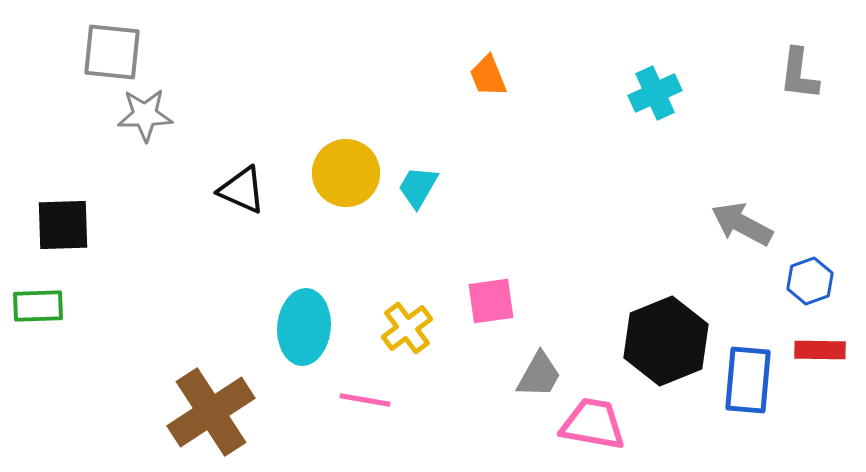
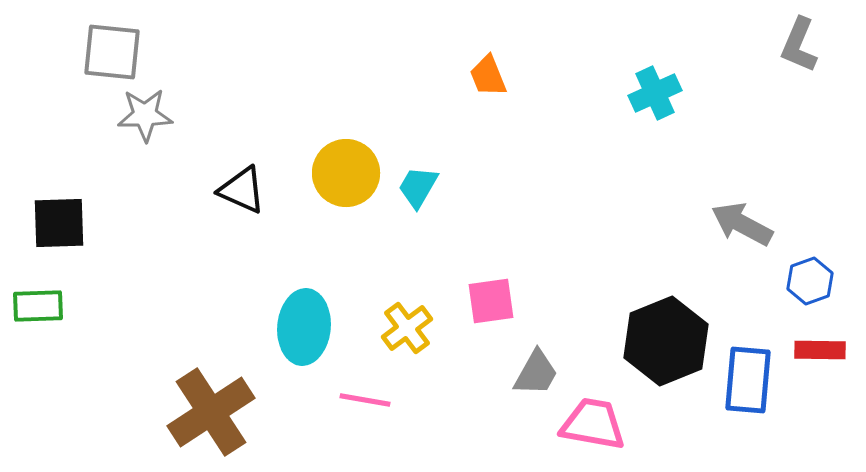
gray L-shape: moved 29 px up; rotated 16 degrees clockwise
black square: moved 4 px left, 2 px up
gray trapezoid: moved 3 px left, 2 px up
